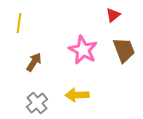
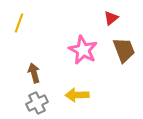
red triangle: moved 2 px left, 3 px down
yellow line: rotated 12 degrees clockwise
brown arrow: moved 11 px down; rotated 48 degrees counterclockwise
gray cross: rotated 15 degrees clockwise
